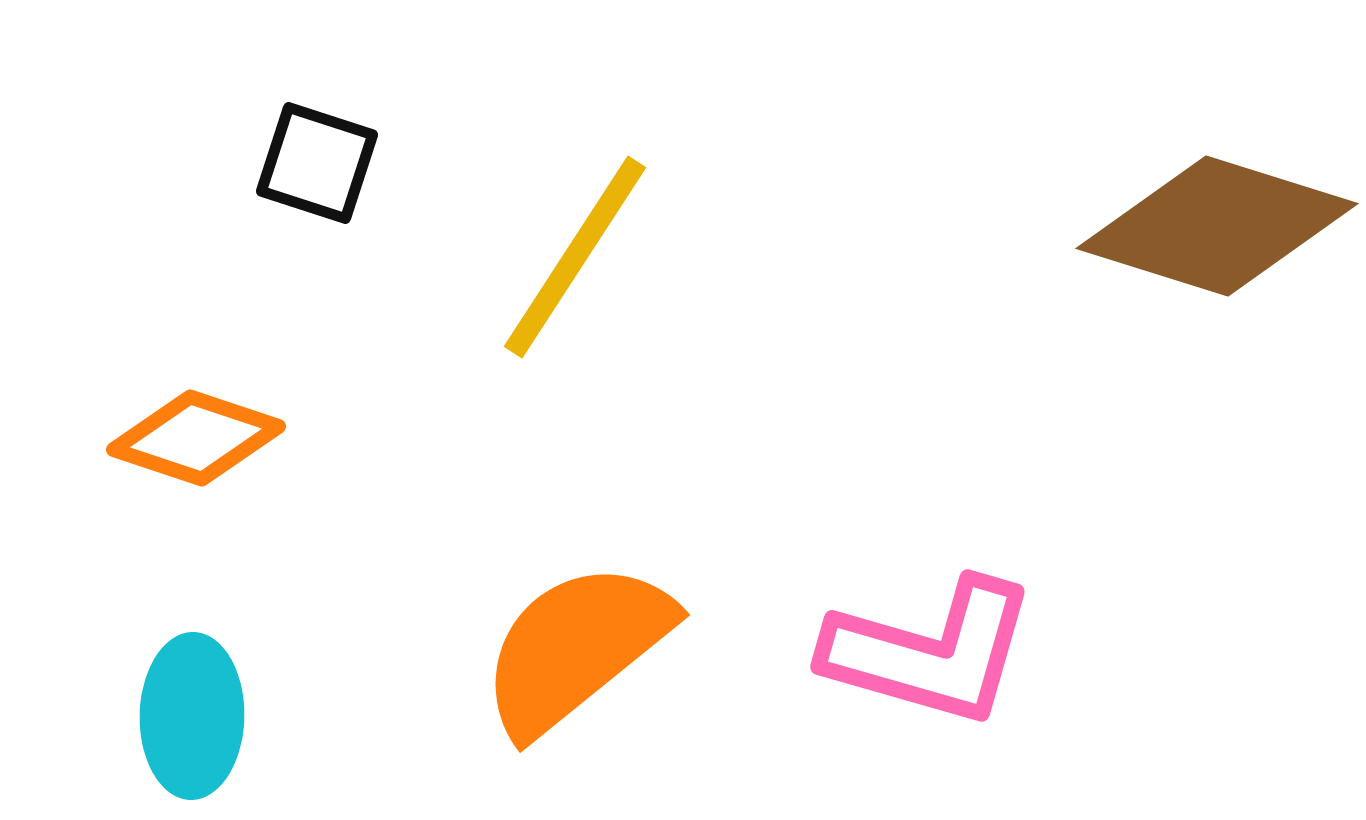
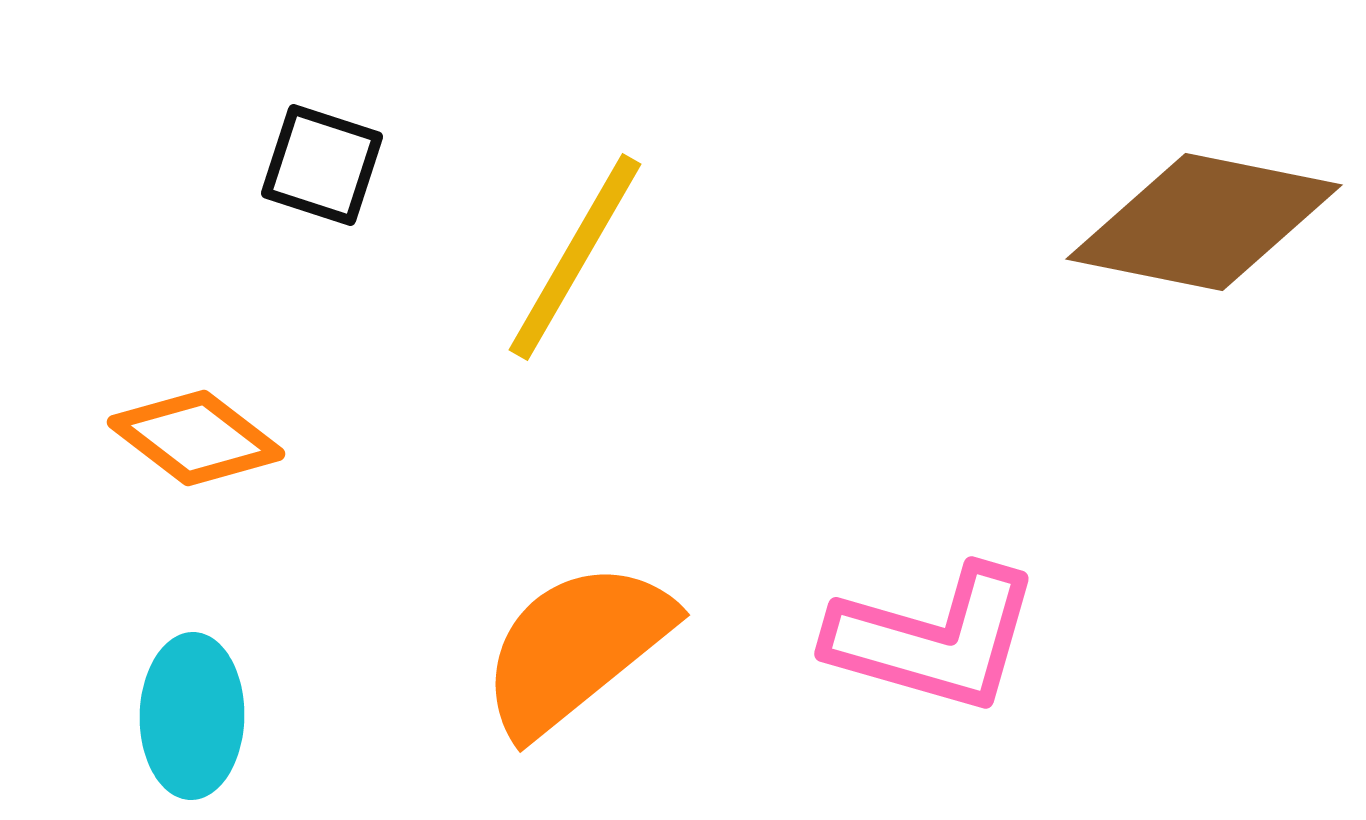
black square: moved 5 px right, 2 px down
brown diamond: moved 13 px left, 4 px up; rotated 6 degrees counterclockwise
yellow line: rotated 3 degrees counterclockwise
orange diamond: rotated 19 degrees clockwise
pink L-shape: moved 4 px right, 13 px up
